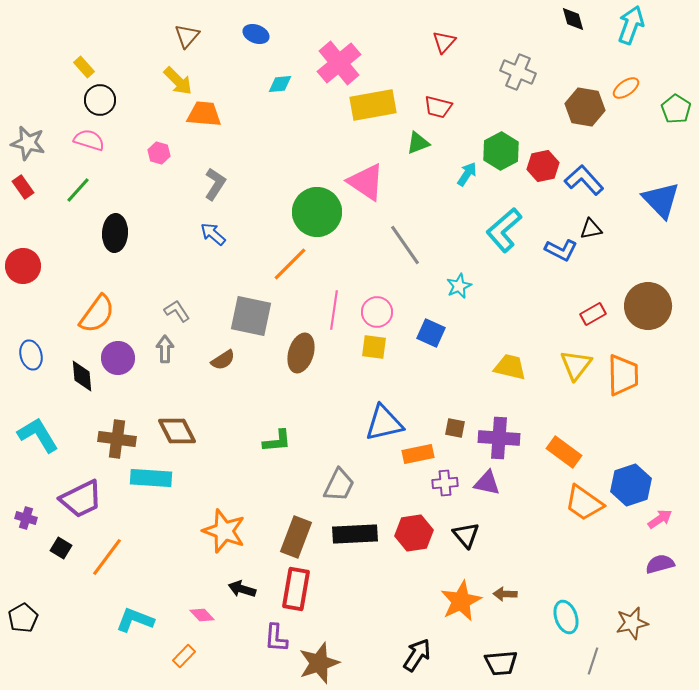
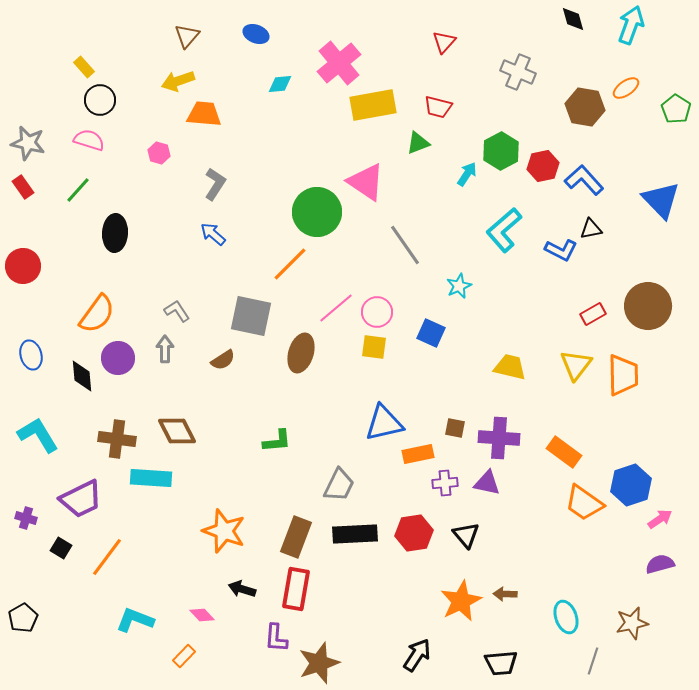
yellow arrow at (178, 81): rotated 116 degrees clockwise
pink line at (334, 310): moved 2 px right, 2 px up; rotated 42 degrees clockwise
